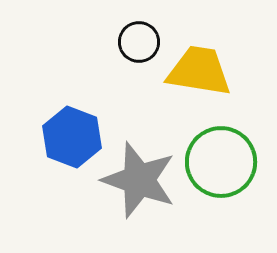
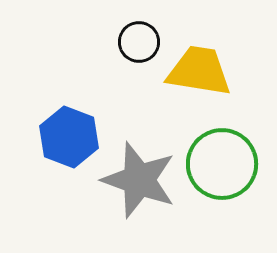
blue hexagon: moved 3 px left
green circle: moved 1 px right, 2 px down
